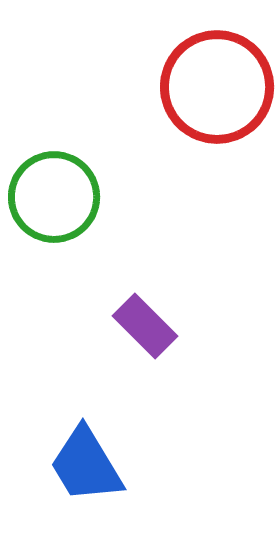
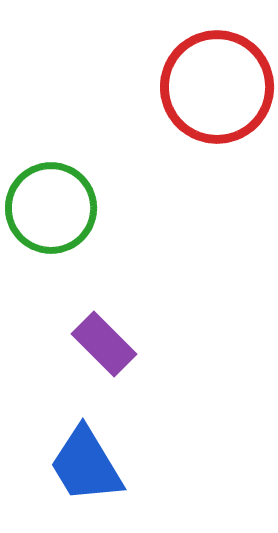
green circle: moved 3 px left, 11 px down
purple rectangle: moved 41 px left, 18 px down
